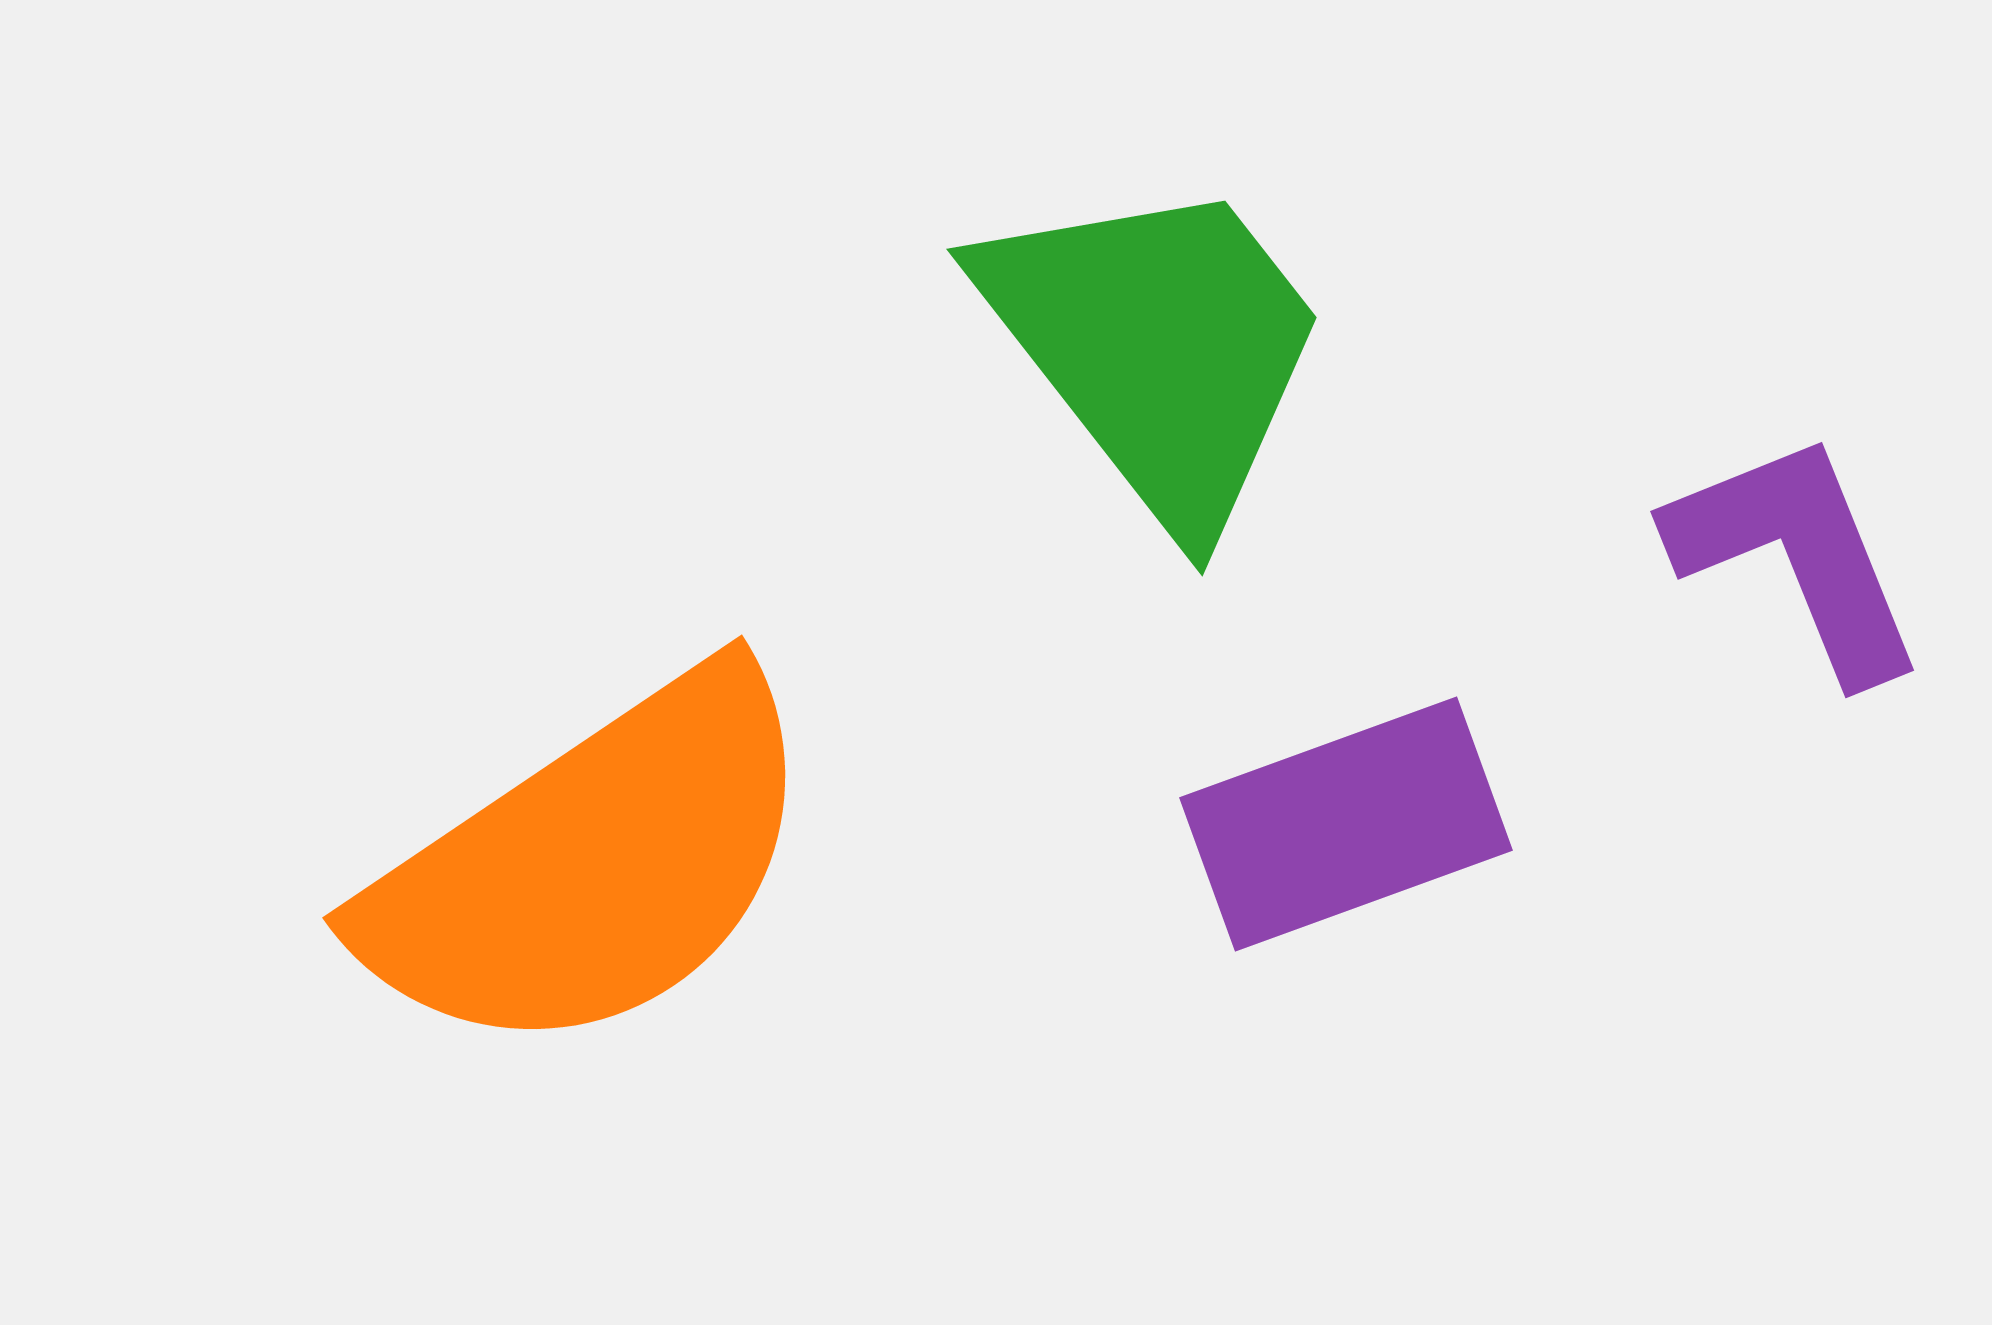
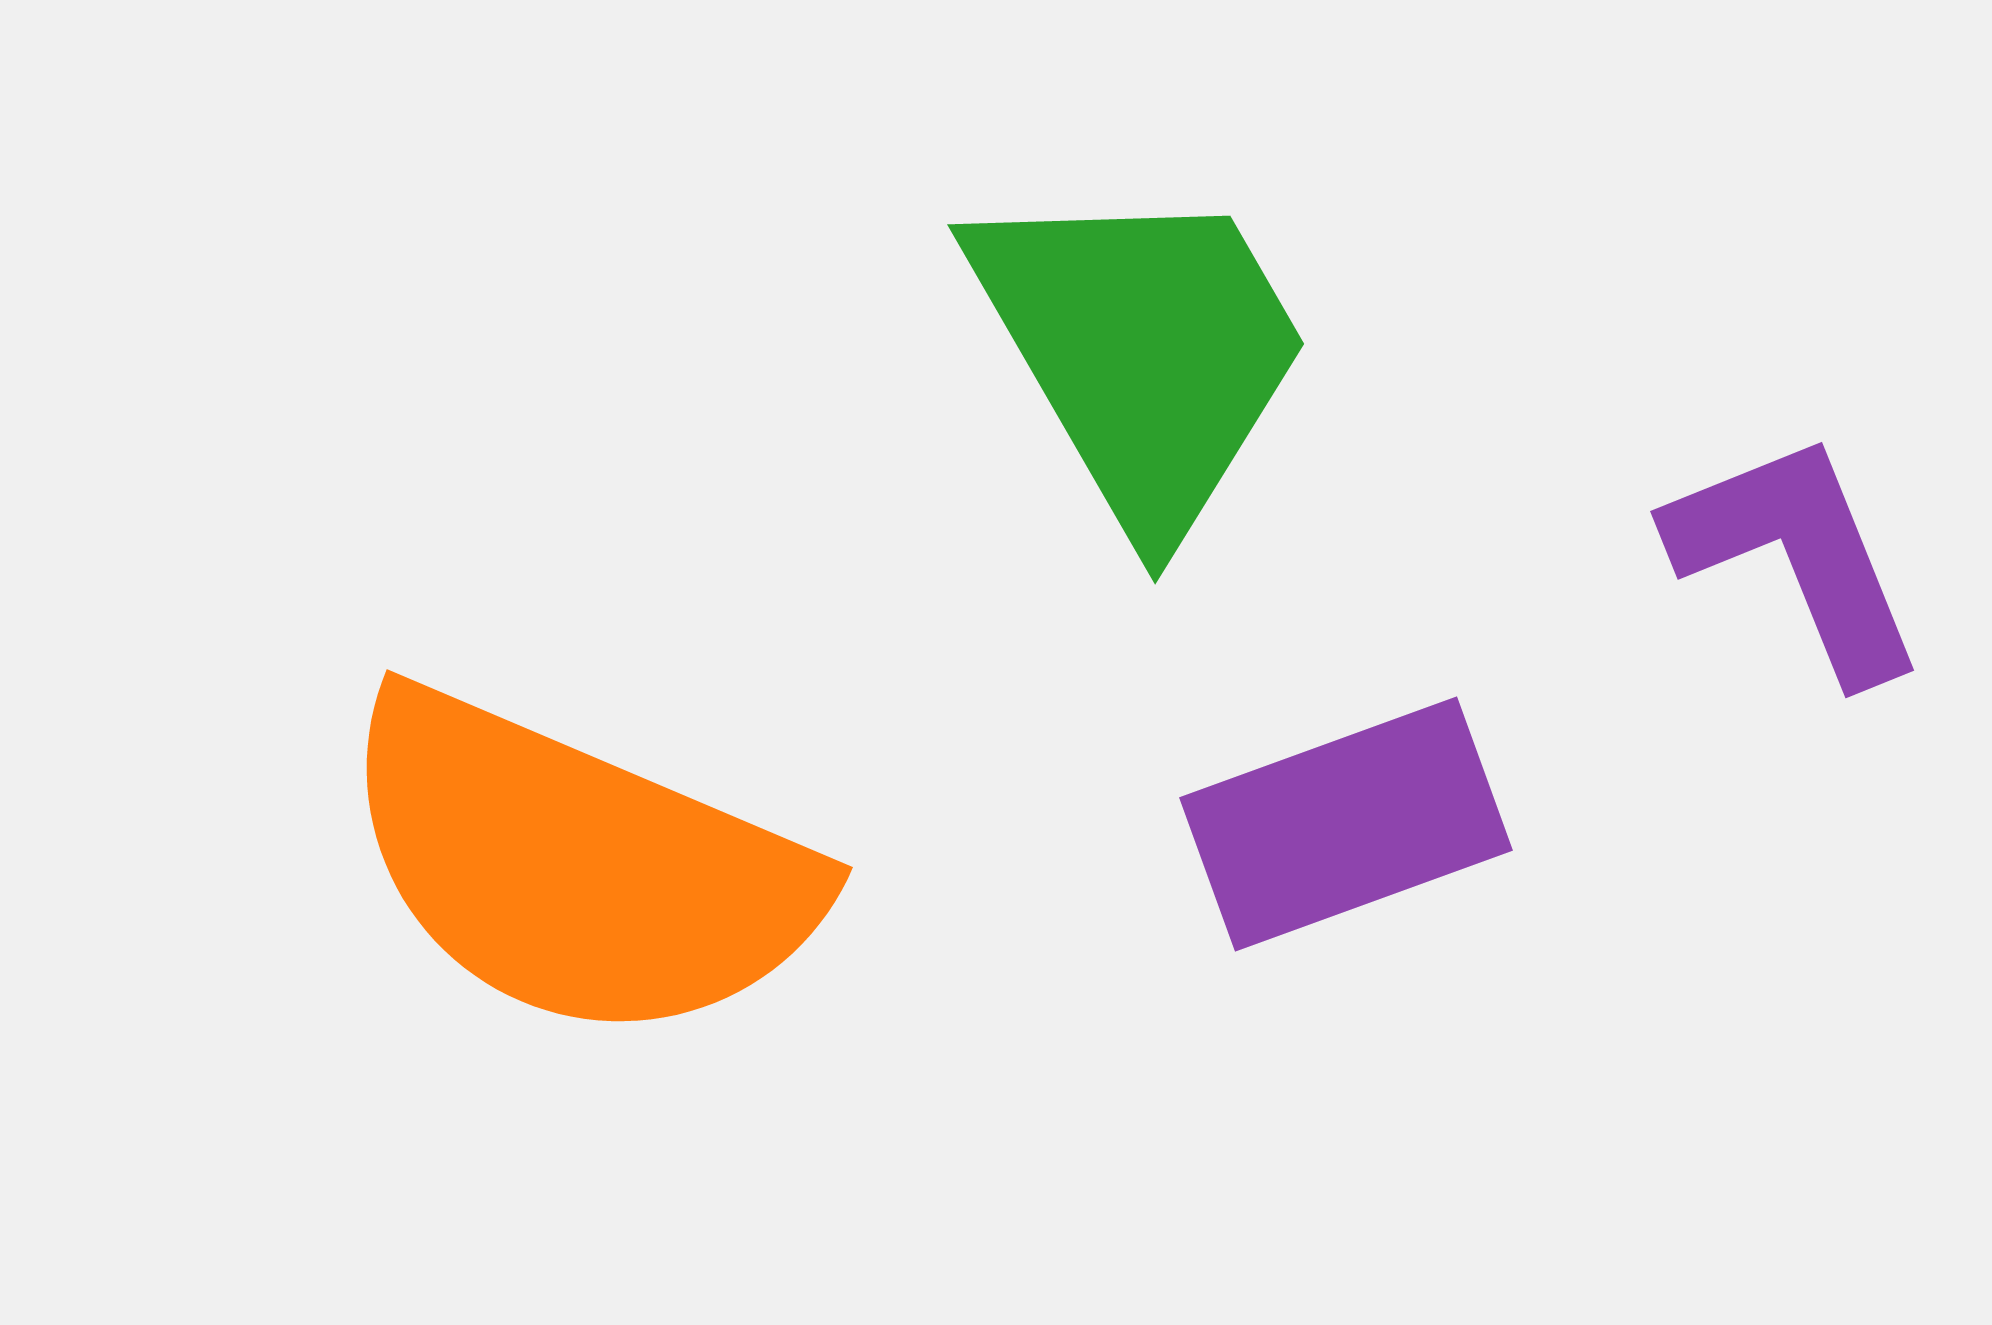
green trapezoid: moved 15 px left, 4 px down; rotated 8 degrees clockwise
orange semicircle: moved 14 px left, 2 px down; rotated 57 degrees clockwise
